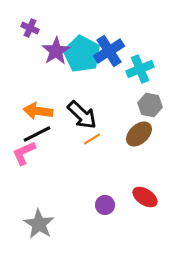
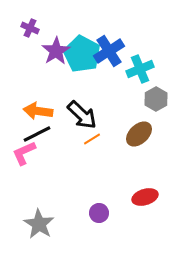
gray hexagon: moved 6 px right, 6 px up; rotated 20 degrees clockwise
red ellipse: rotated 50 degrees counterclockwise
purple circle: moved 6 px left, 8 px down
